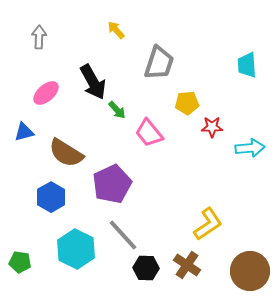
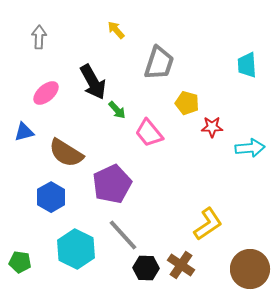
yellow pentagon: rotated 20 degrees clockwise
brown cross: moved 6 px left
brown circle: moved 2 px up
